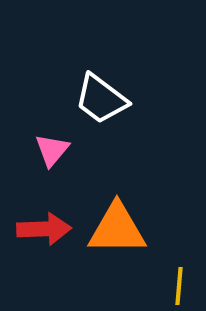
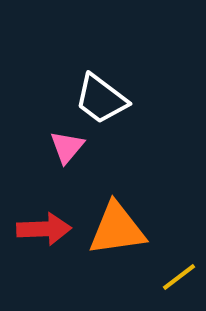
pink triangle: moved 15 px right, 3 px up
orange triangle: rotated 8 degrees counterclockwise
yellow line: moved 9 px up; rotated 48 degrees clockwise
